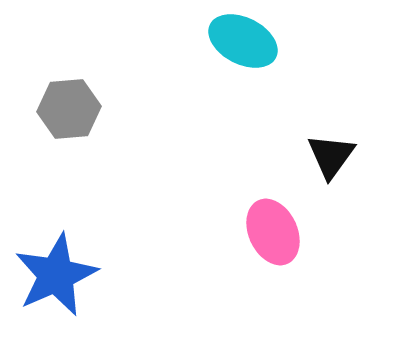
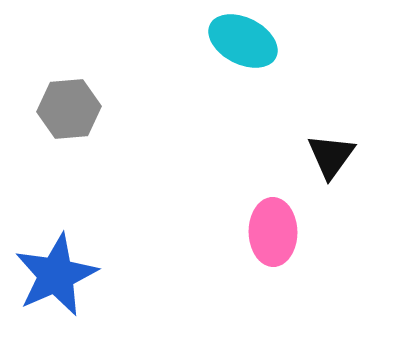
pink ellipse: rotated 24 degrees clockwise
